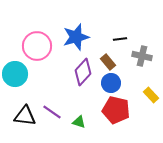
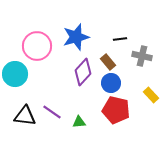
green triangle: rotated 24 degrees counterclockwise
